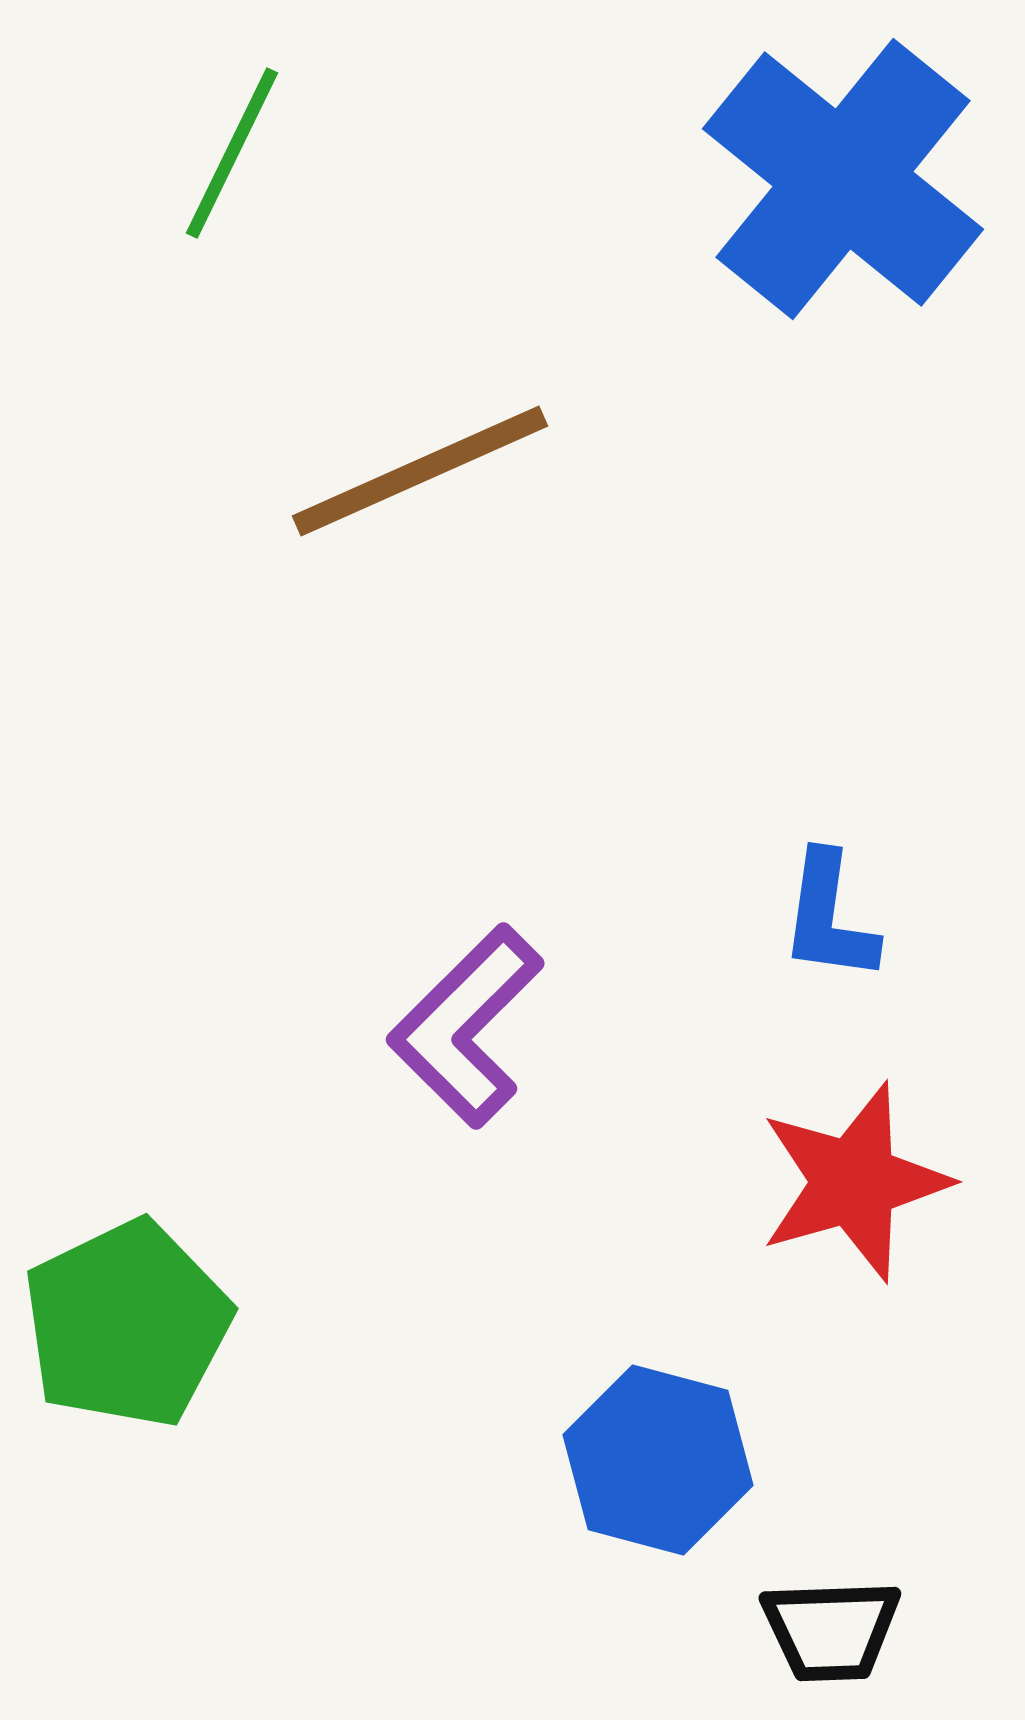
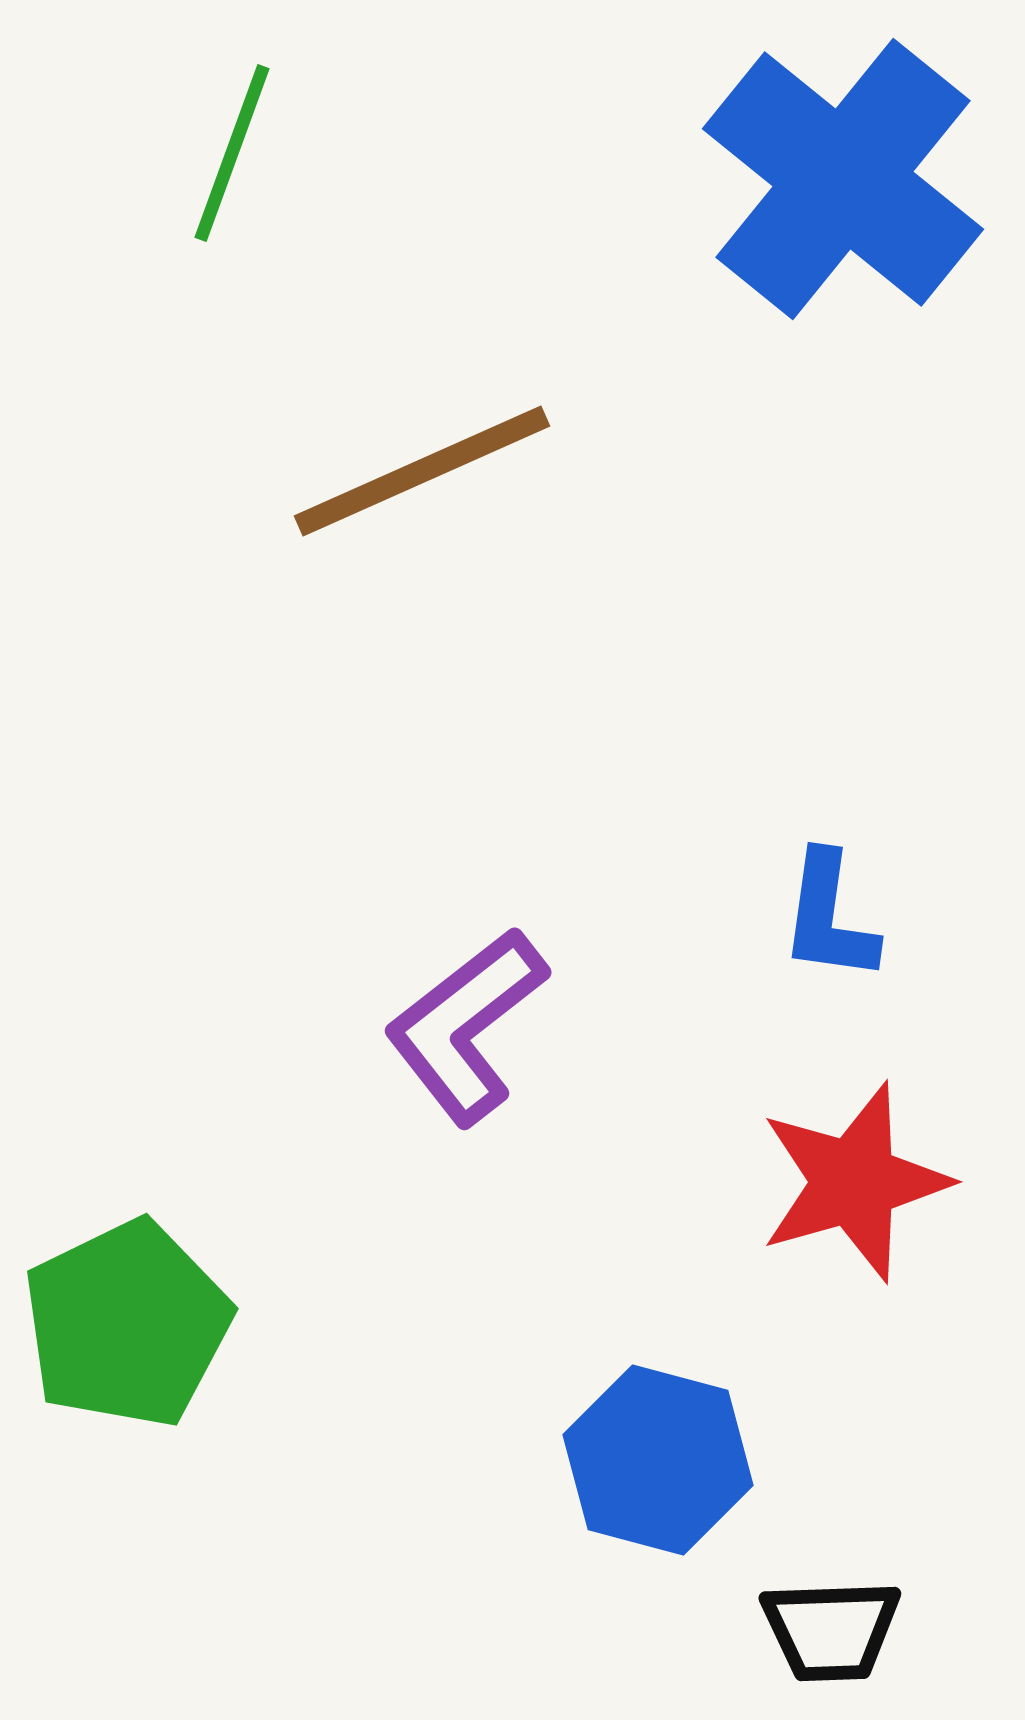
green line: rotated 6 degrees counterclockwise
brown line: moved 2 px right
purple L-shape: rotated 7 degrees clockwise
